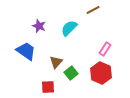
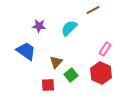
purple star: rotated 16 degrees counterclockwise
green square: moved 2 px down
red square: moved 2 px up
